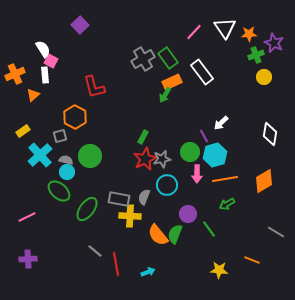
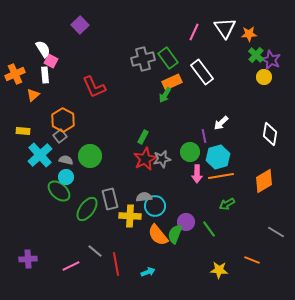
pink line at (194, 32): rotated 18 degrees counterclockwise
purple star at (274, 43): moved 3 px left, 17 px down
green cross at (256, 55): rotated 28 degrees counterclockwise
gray cross at (143, 59): rotated 15 degrees clockwise
red L-shape at (94, 87): rotated 10 degrees counterclockwise
orange hexagon at (75, 117): moved 12 px left, 3 px down
yellow rectangle at (23, 131): rotated 40 degrees clockwise
gray square at (60, 136): rotated 24 degrees counterclockwise
purple line at (204, 136): rotated 16 degrees clockwise
cyan hexagon at (215, 155): moved 3 px right, 2 px down
cyan circle at (67, 172): moved 1 px left, 5 px down
orange line at (225, 179): moved 4 px left, 3 px up
cyan circle at (167, 185): moved 12 px left, 21 px down
gray semicircle at (144, 197): rotated 63 degrees clockwise
gray rectangle at (119, 199): moved 9 px left; rotated 65 degrees clockwise
purple circle at (188, 214): moved 2 px left, 8 px down
pink line at (27, 217): moved 44 px right, 49 px down
